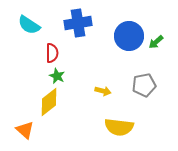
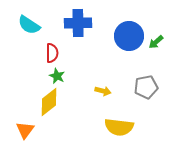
blue cross: rotated 8 degrees clockwise
gray pentagon: moved 2 px right, 2 px down
orange triangle: rotated 24 degrees clockwise
